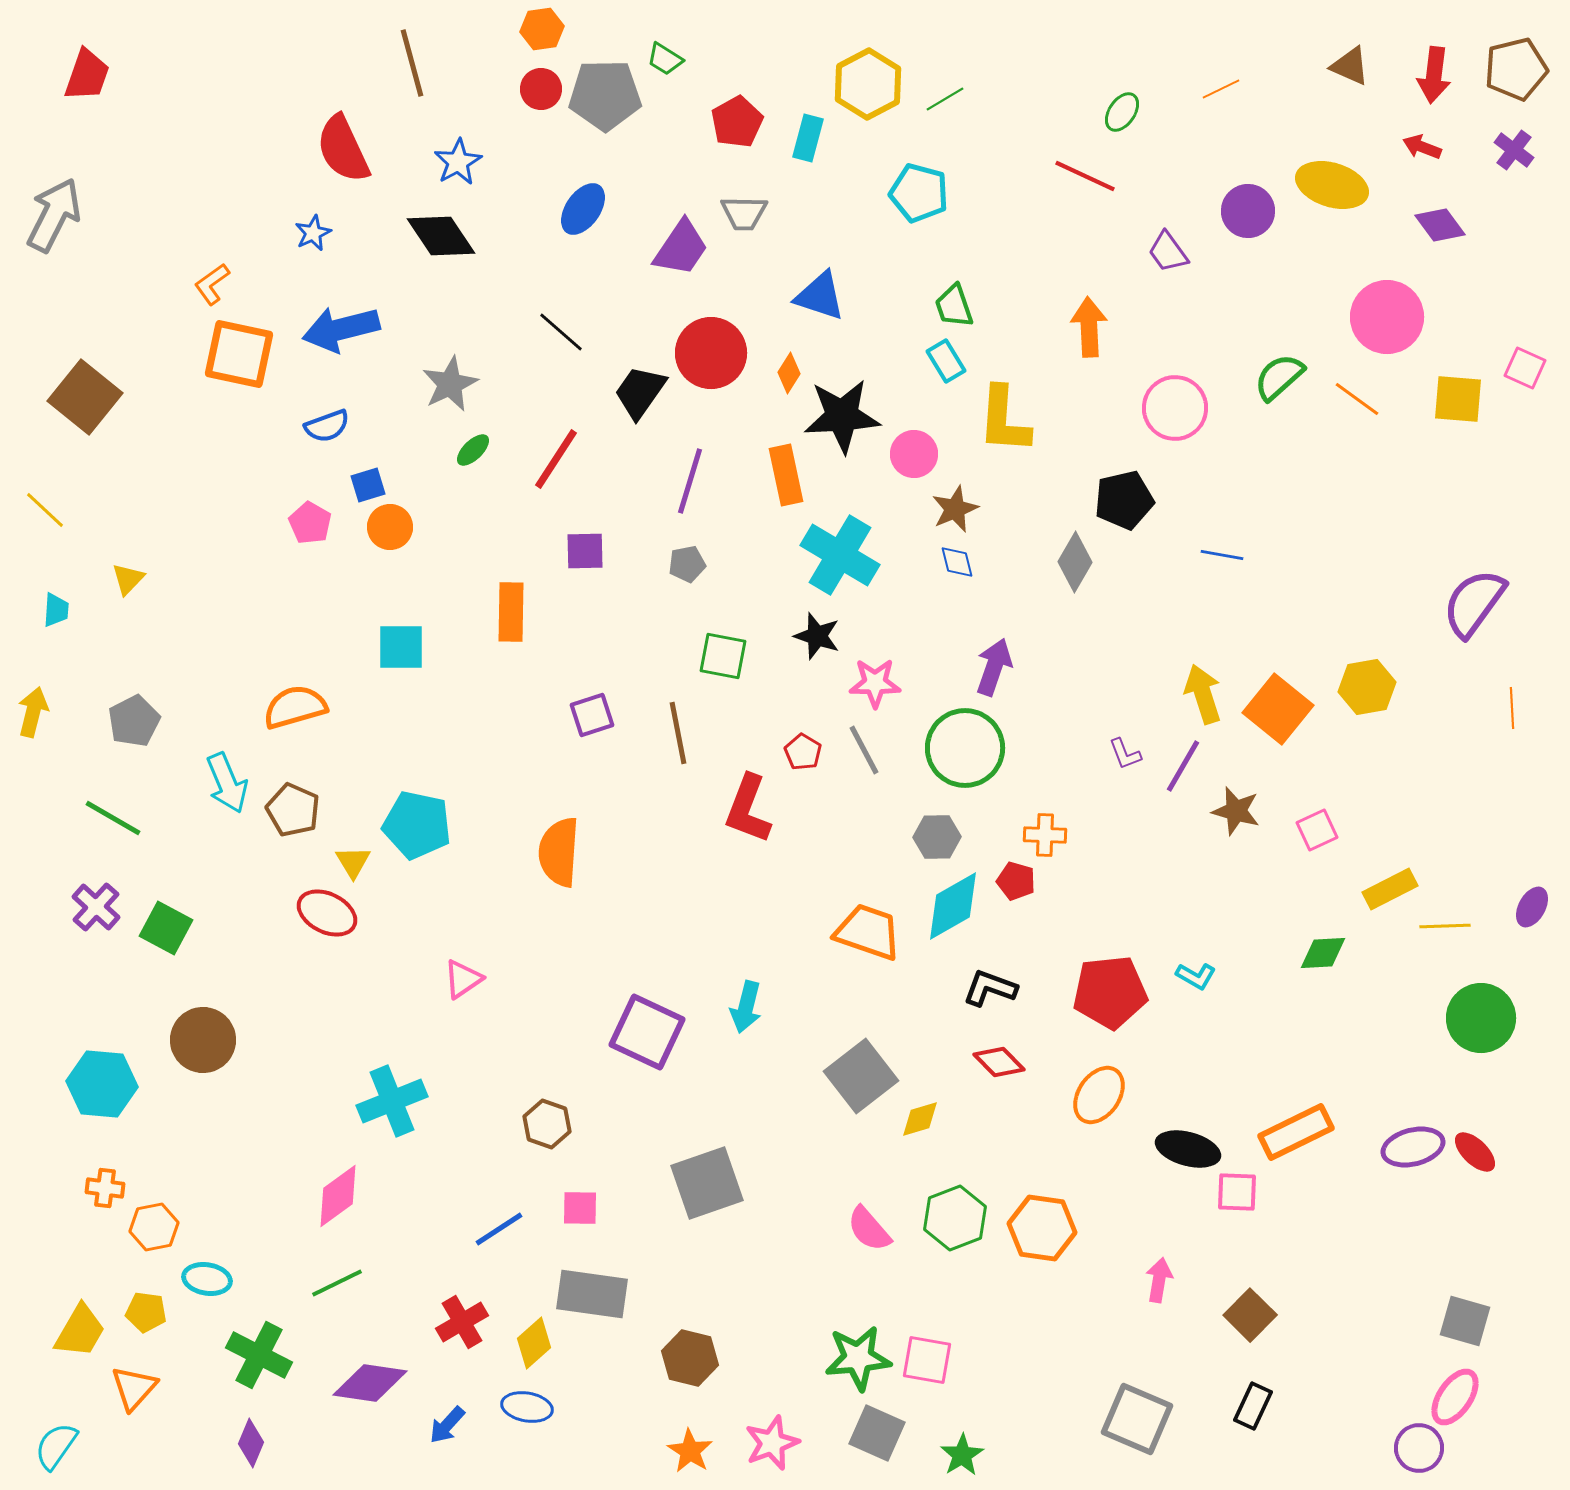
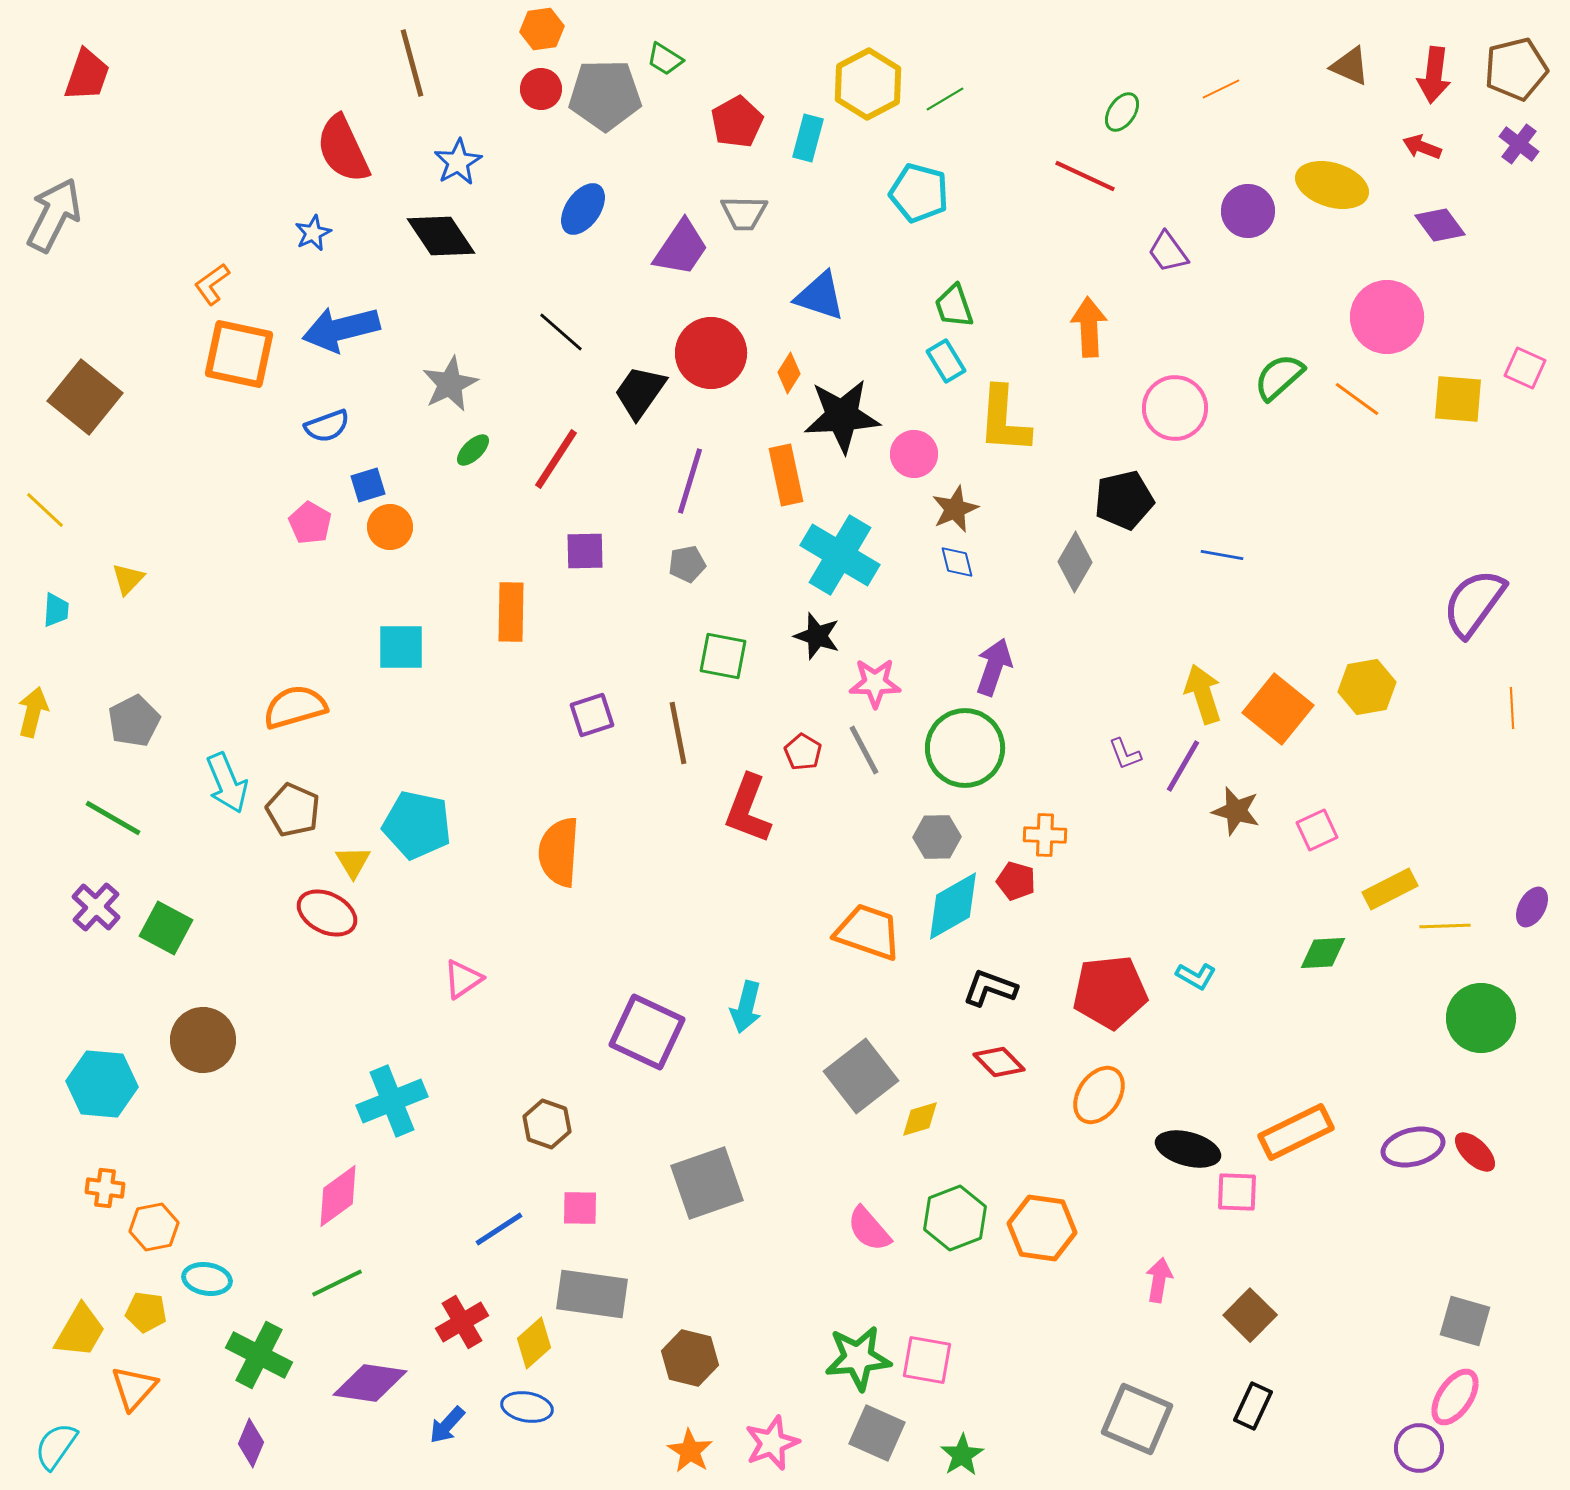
purple cross at (1514, 150): moved 5 px right, 6 px up
